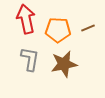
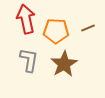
orange pentagon: moved 2 px left, 1 px down
gray L-shape: moved 1 px left, 1 px down
brown star: rotated 20 degrees counterclockwise
